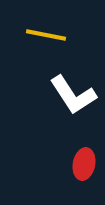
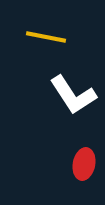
yellow line: moved 2 px down
